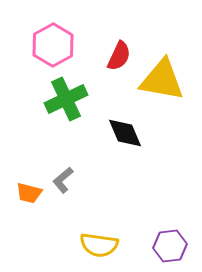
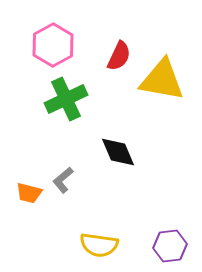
black diamond: moved 7 px left, 19 px down
